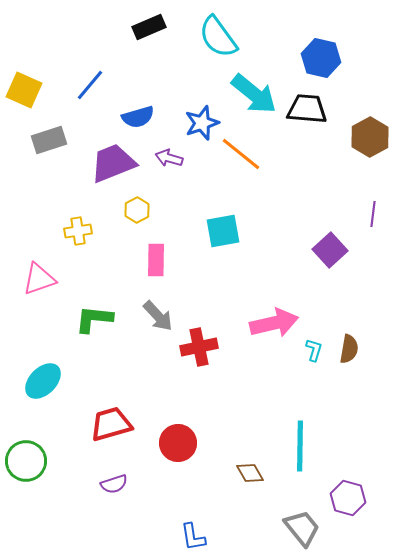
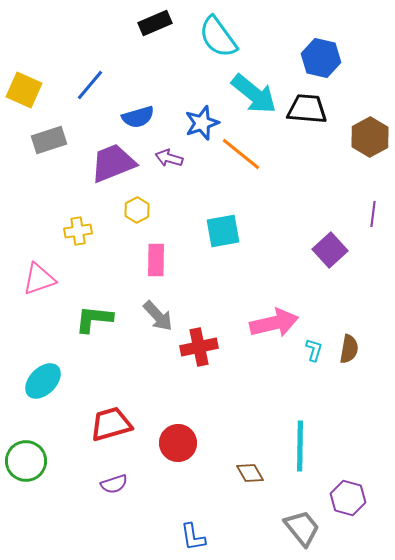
black rectangle: moved 6 px right, 4 px up
